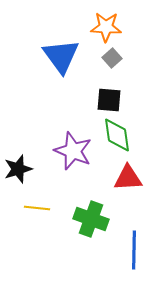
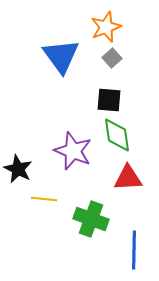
orange star: rotated 24 degrees counterclockwise
black star: rotated 28 degrees counterclockwise
yellow line: moved 7 px right, 9 px up
